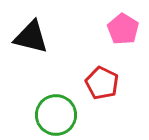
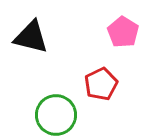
pink pentagon: moved 3 px down
red pentagon: moved 1 px left, 1 px down; rotated 20 degrees clockwise
